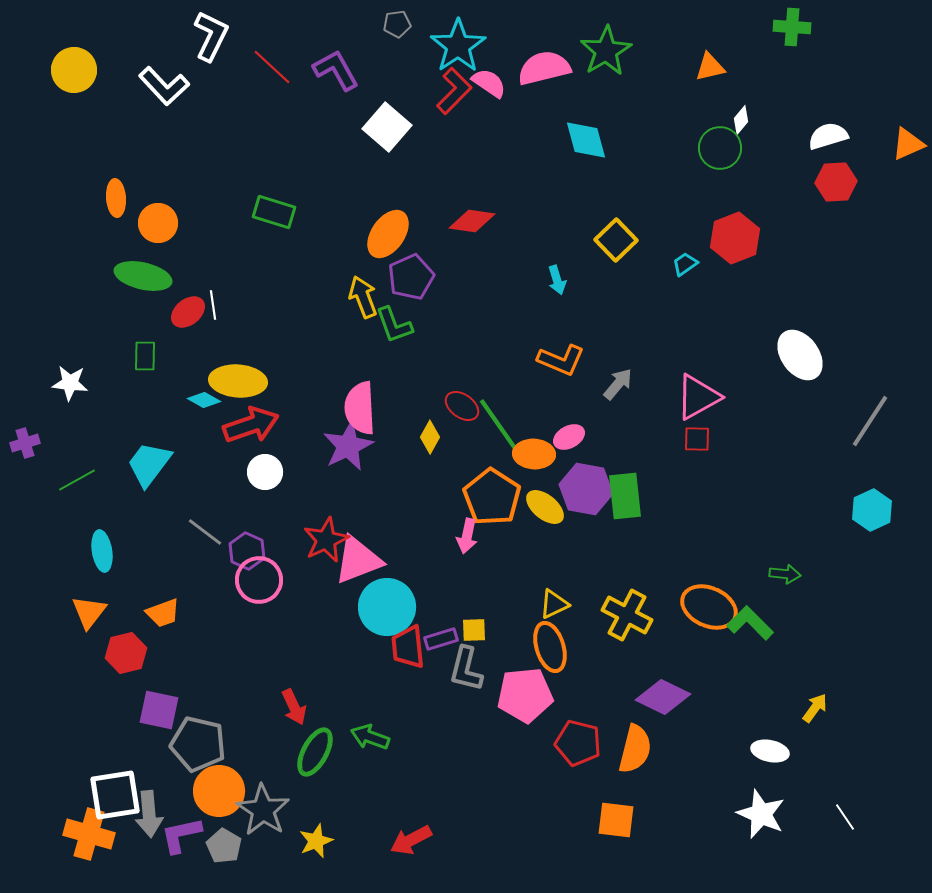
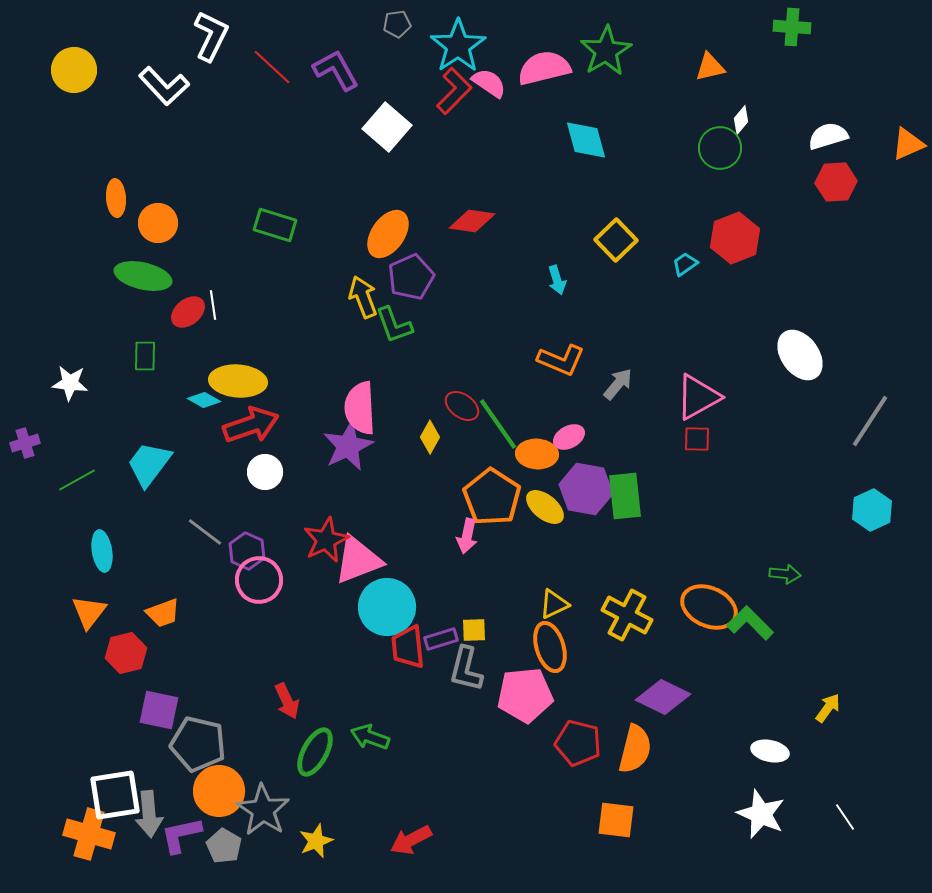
green rectangle at (274, 212): moved 1 px right, 13 px down
orange ellipse at (534, 454): moved 3 px right
red arrow at (294, 707): moved 7 px left, 6 px up
yellow arrow at (815, 708): moved 13 px right
